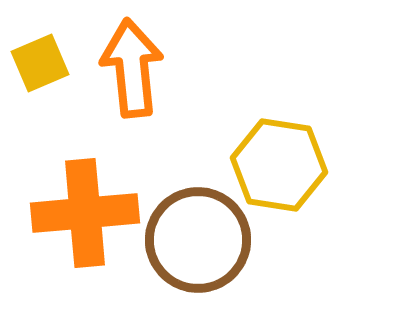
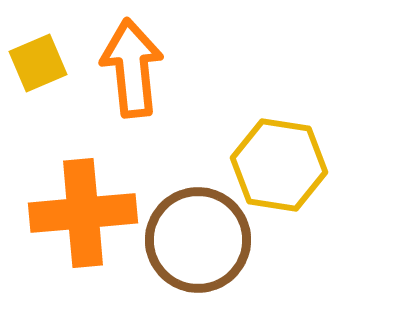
yellow square: moved 2 px left
orange cross: moved 2 px left
